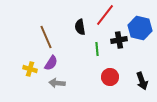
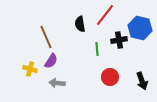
black semicircle: moved 3 px up
purple semicircle: moved 2 px up
